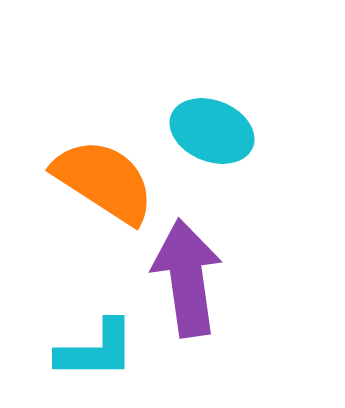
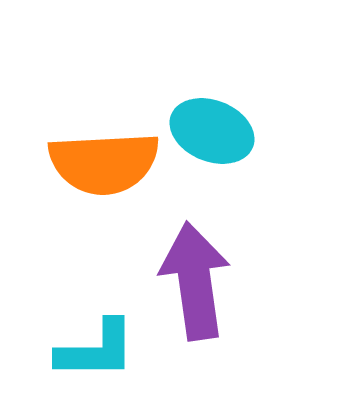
orange semicircle: moved 18 px up; rotated 144 degrees clockwise
purple arrow: moved 8 px right, 3 px down
